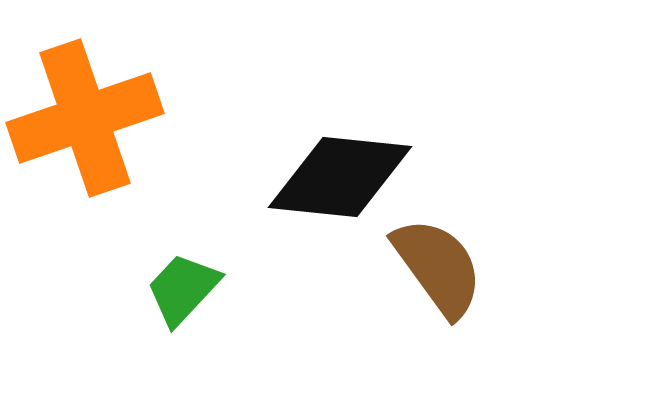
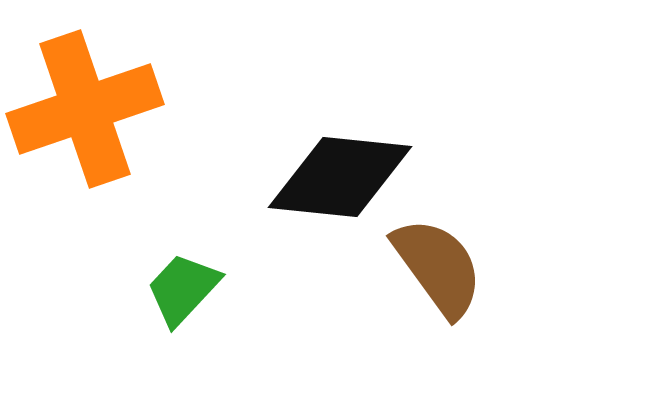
orange cross: moved 9 px up
